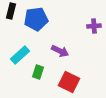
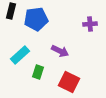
purple cross: moved 4 px left, 2 px up
